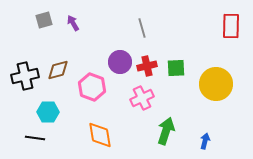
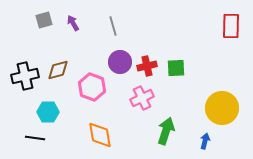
gray line: moved 29 px left, 2 px up
yellow circle: moved 6 px right, 24 px down
